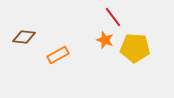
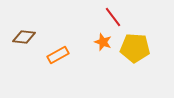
orange star: moved 2 px left, 2 px down
